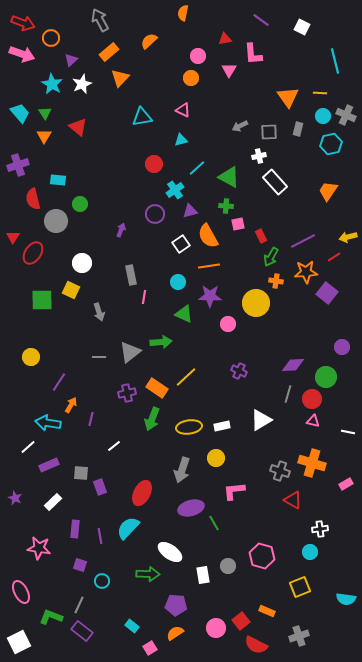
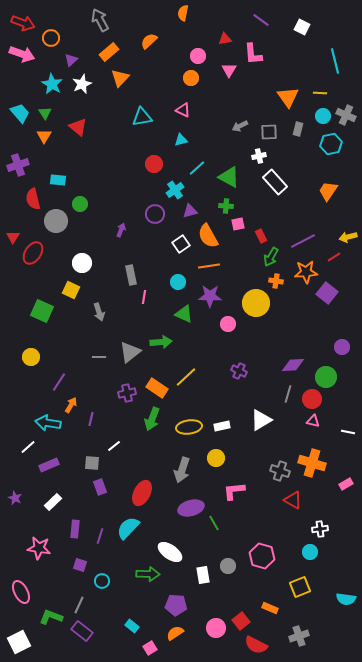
green square at (42, 300): moved 11 px down; rotated 25 degrees clockwise
gray square at (81, 473): moved 11 px right, 10 px up
purple line at (100, 536): rotated 28 degrees clockwise
orange rectangle at (267, 611): moved 3 px right, 3 px up
